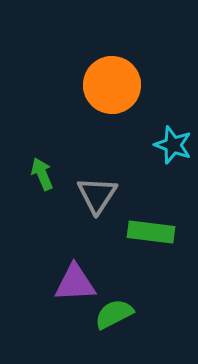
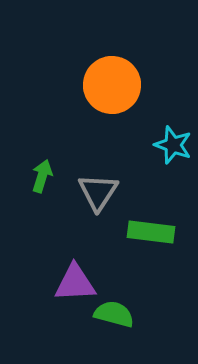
green arrow: moved 2 px down; rotated 40 degrees clockwise
gray triangle: moved 1 px right, 3 px up
green semicircle: rotated 42 degrees clockwise
